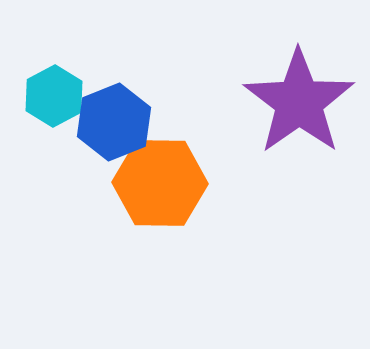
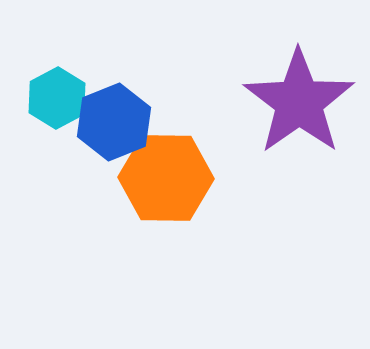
cyan hexagon: moved 3 px right, 2 px down
orange hexagon: moved 6 px right, 5 px up
